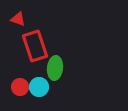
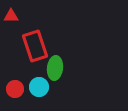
red triangle: moved 7 px left, 3 px up; rotated 21 degrees counterclockwise
red circle: moved 5 px left, 2 px down
